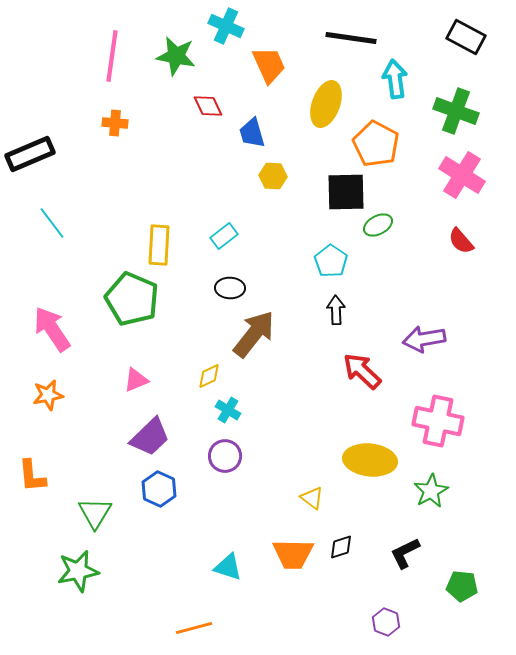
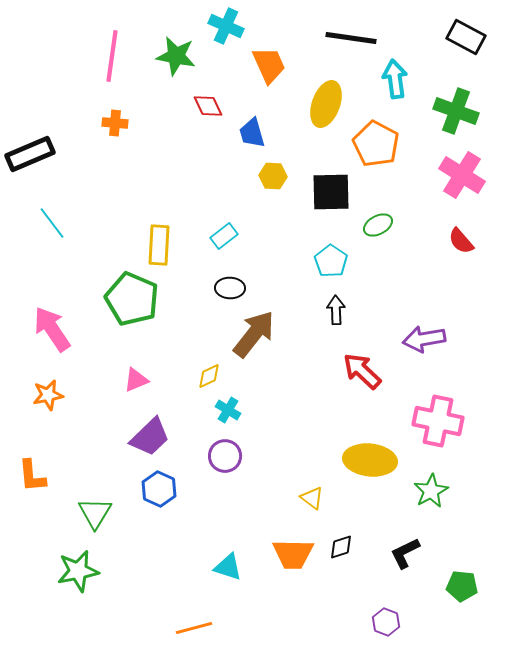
black square at (346, 192): moved 15 px left
